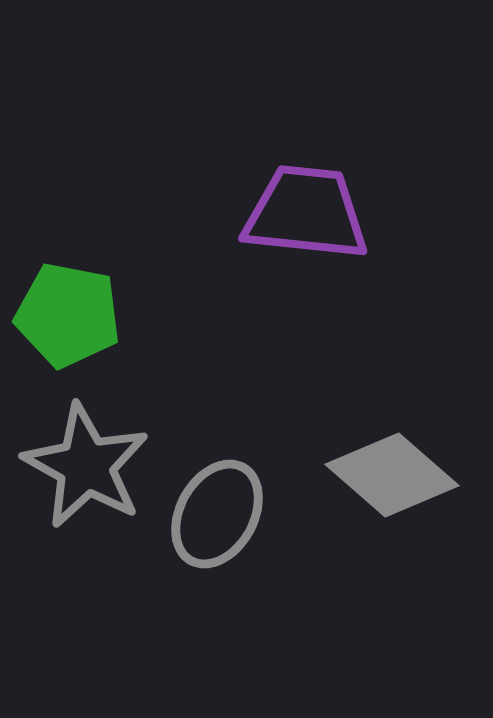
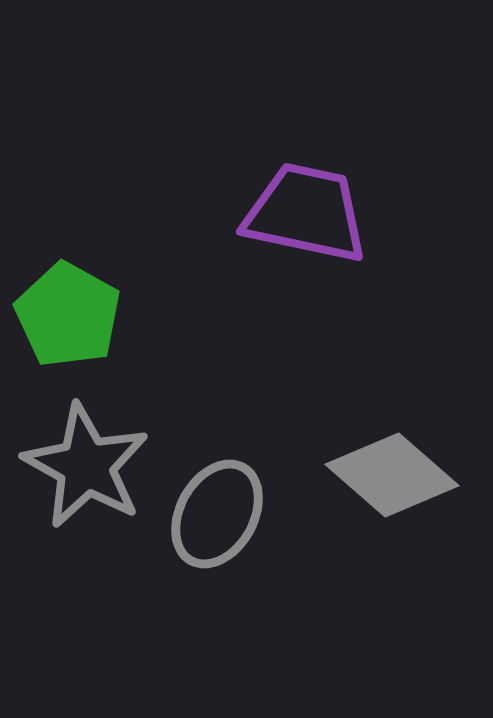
purple trapezoid: rotated 6 degrees clockwise
green pentagon: rotated 18 degrees clockwise
